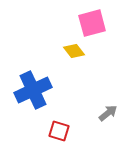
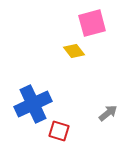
blue cross: moved 14 px down
